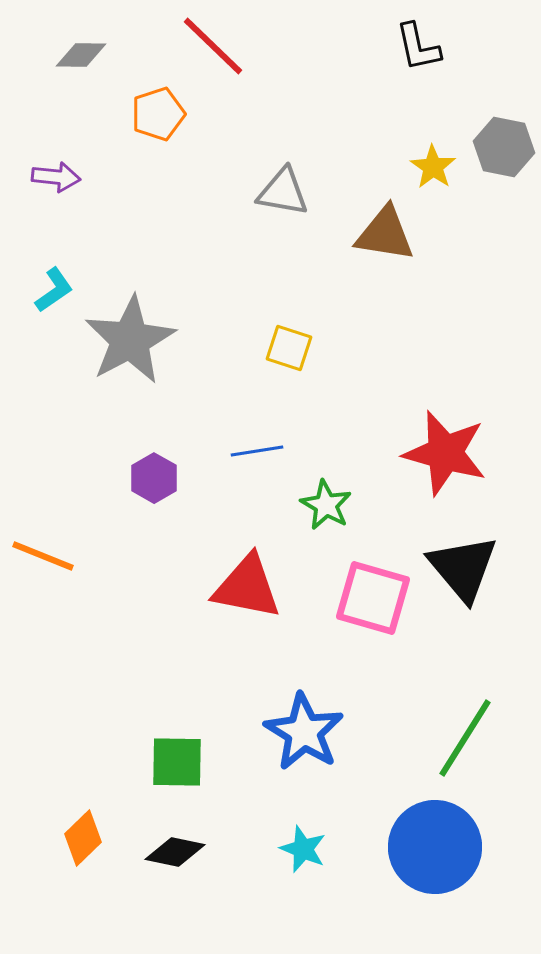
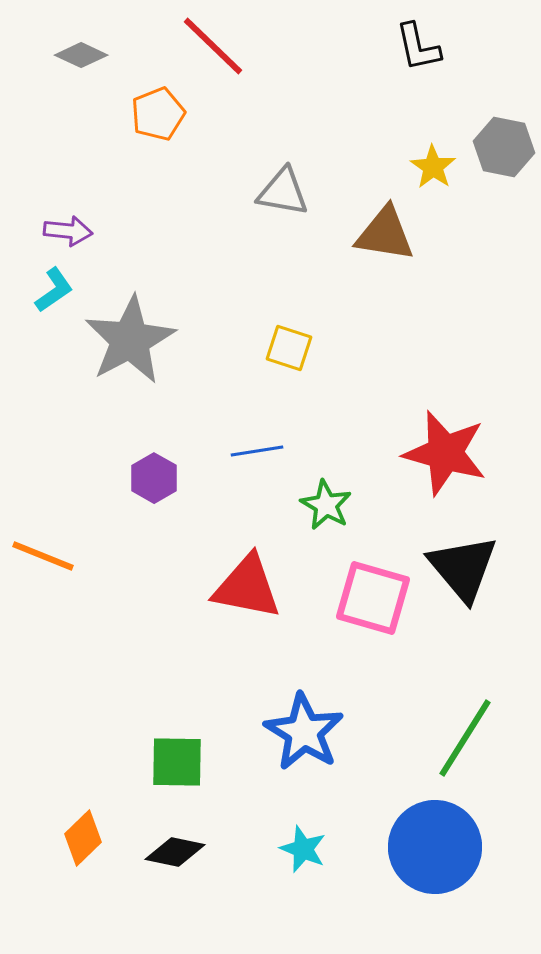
gray diamond: rotated 24 degrees clockwise
orange pentagon: rotated 4 degrees counterclockwise
purple arrow: moved 12 px right, 54 px down
